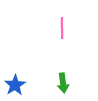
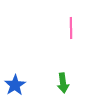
pink line: moved 9 px right
